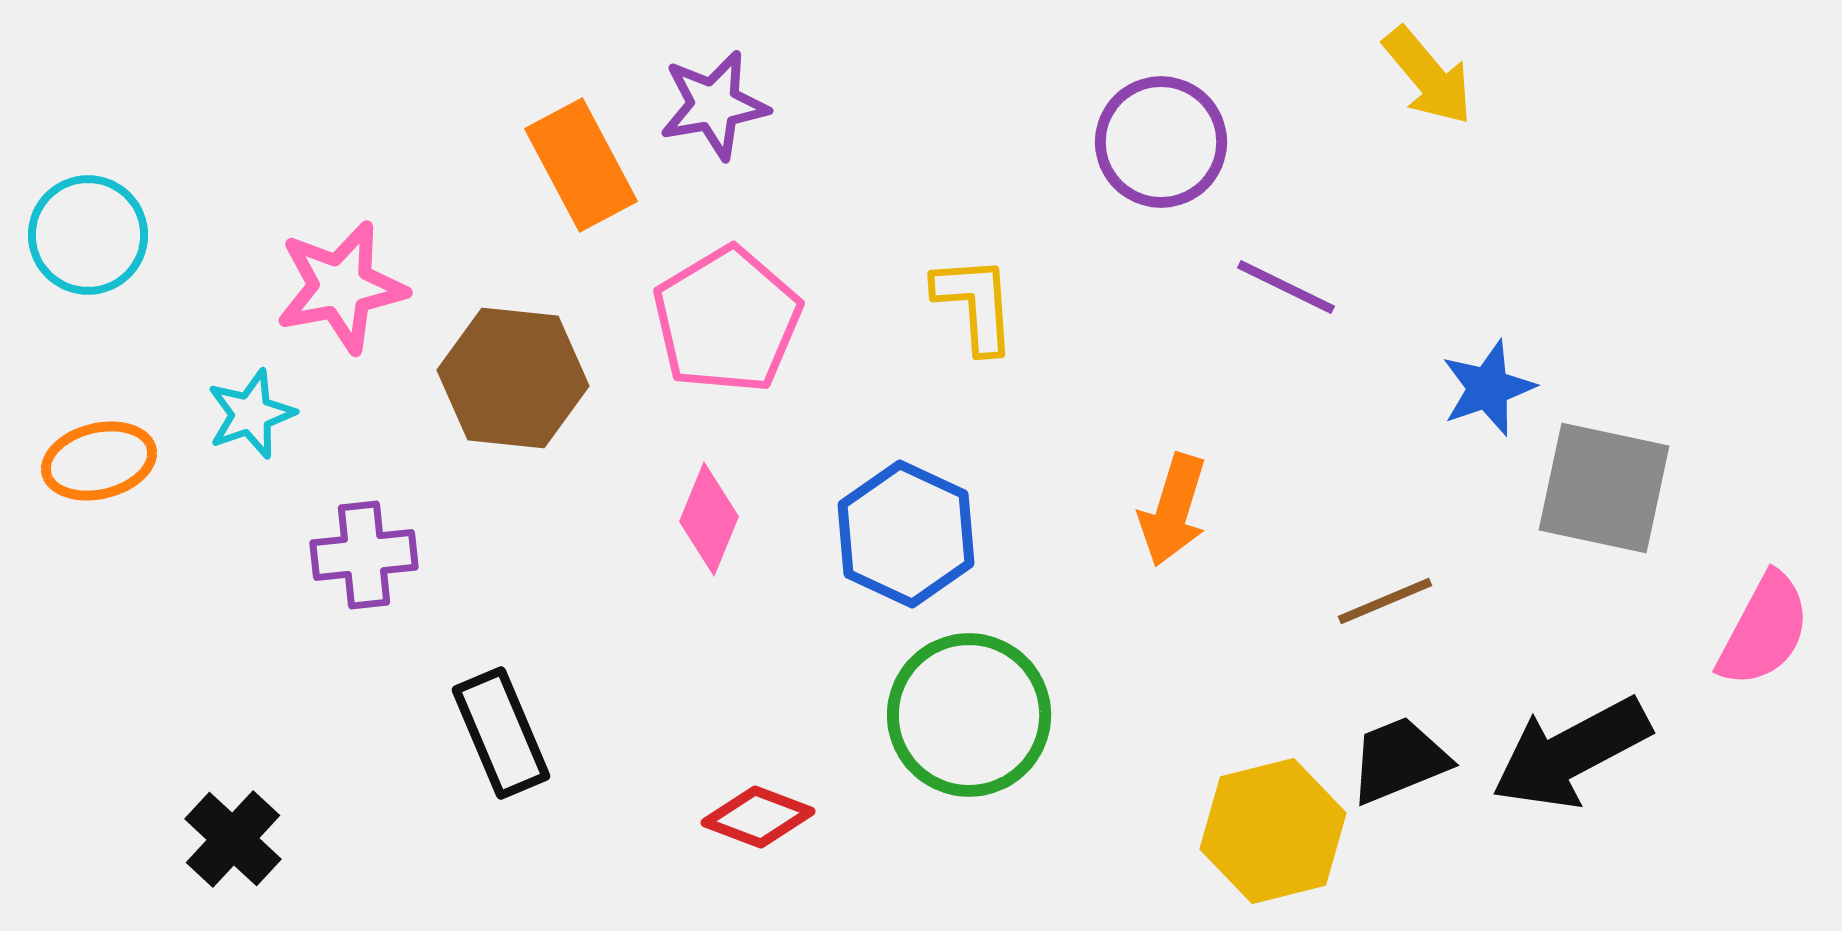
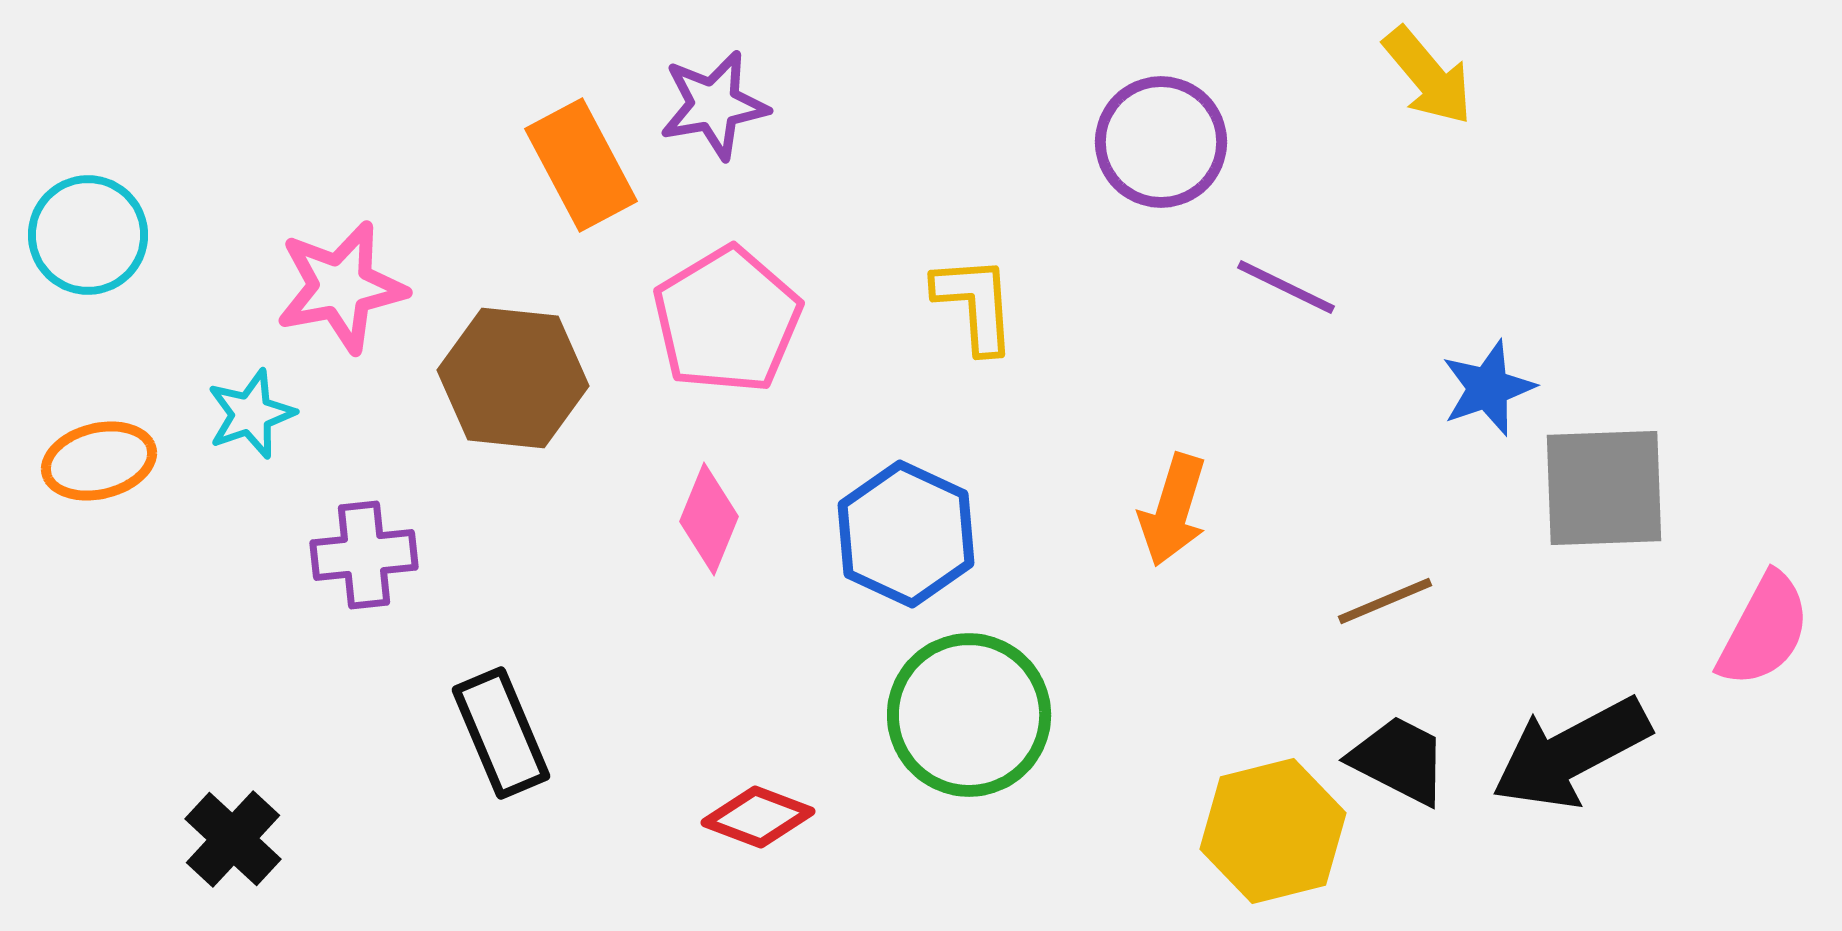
gray square: rotated 14 degrees counterclockwise
black trapezoid: rotated 49 degrees clockwise
